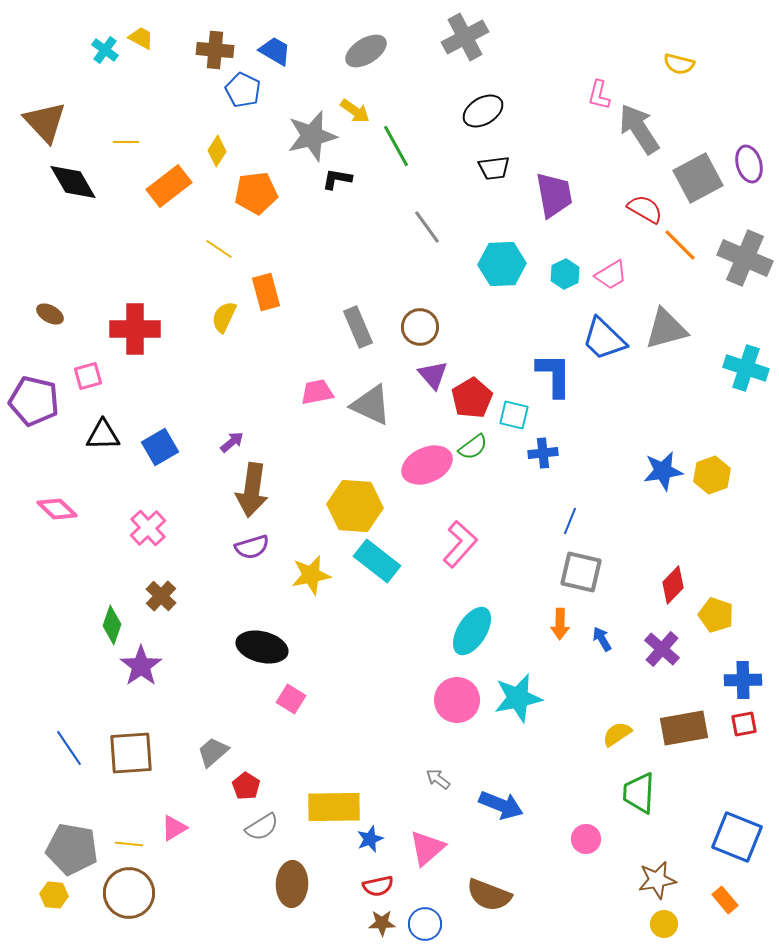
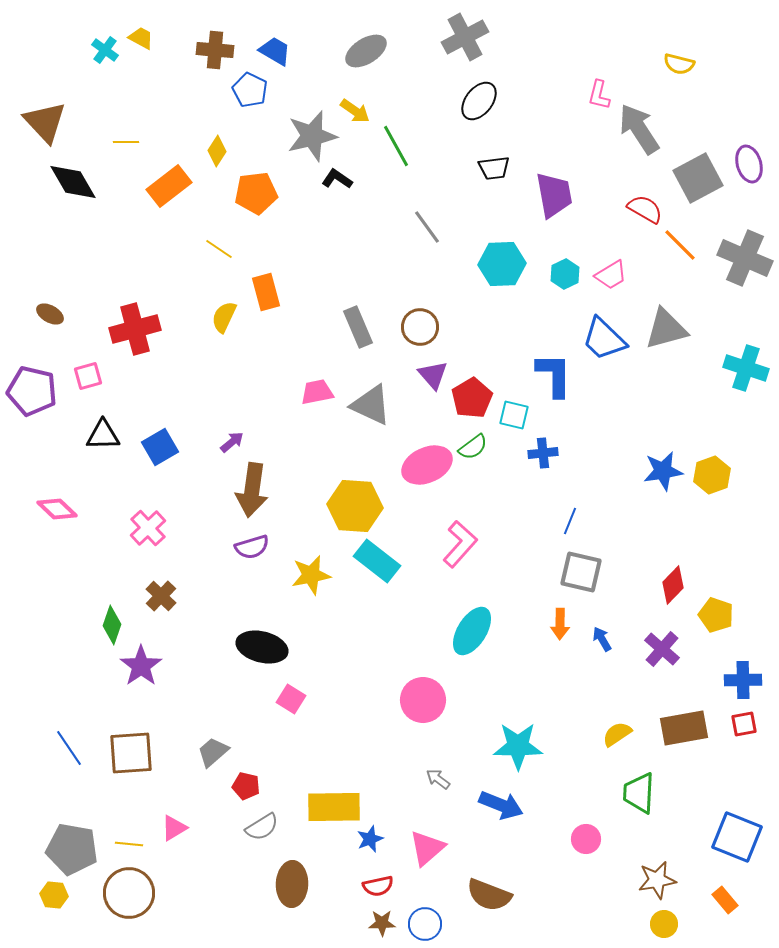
blue pentagon at (243, 90): moved 7 px right
black ellipse at (483, 111): moved 4 px left, 10 px up; rotated 21 degrees counterclockwise
black L-shape at (337, 179): rotated 24 degrees clockwise
red cross at (135, 329): rotated 15 degrees counterclockwise
purple pentagon at (34, 401): moved 2 px left, 10 px up
cyan star at (518, 698): moved 48 px down; rotated 12 degrees clockwise
pink circle at (457, 700): moved 34 px left
red pentagon at (246, 786): rotated 20 degrees counterclockwise
